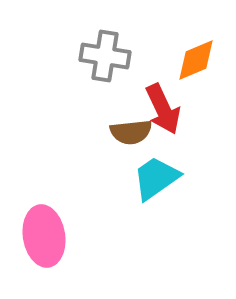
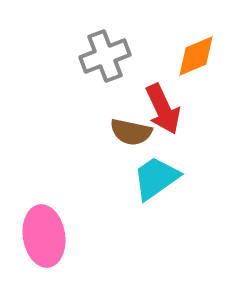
gray cross: rotated 30 degrees counterclockwise
orange diamond: moved 4 px up
brown semicircle: rotated 18 degrees clockwise
